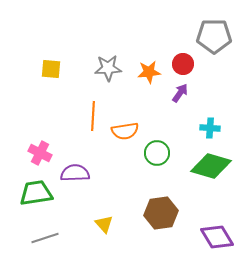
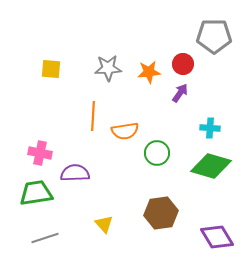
pink cross: rotated 15 degrees counterclockwise
